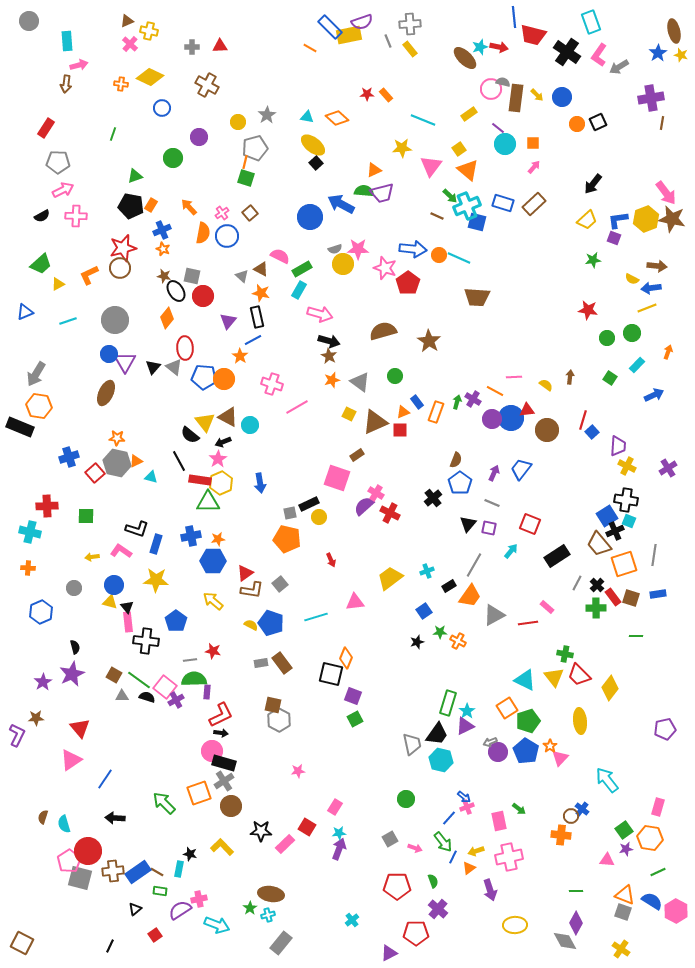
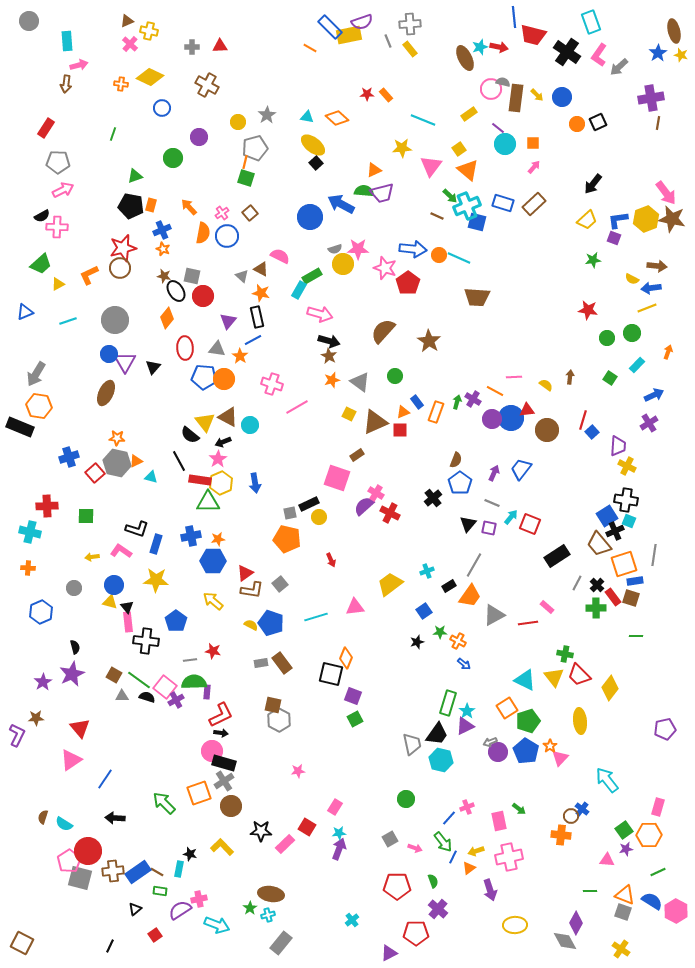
brown ellipse at (465, 58): rotated 20 degrees clockwise
gray arrow at (619, 67): rotated 12 degrees counterclockwise
brown line at (662, 123): moved 4 px left
orange rectangle at (151, 205): rotated 16 degrees counterclockwise
pink cross at (76, 216): moved 19 px left, 11 px down
green rectangle at (302, 269): moved 10 px right, 7 px down
brown semicircle at (383, 331): rotated 32 degrees counterclockwise
gray triangle at (174, 367): moved 43 px right, 18 px up; rotated 30 degrees counterclockwise
purple cross at (668, 468): moved 19 px left, 45 px up
blue arrow at (260, 483): moved 5 px left
cyan arrow at (511, 551): moved 34 px up
yellow trapezoid at (390, 578): moved 6 px down
blue rectangle at (658, 594): moved 23 px left, 13 px up
pink triangle at (355, 602): moved 5 px down
green semicircle at (194, 679): moved 3 px down
blue arrow at (464, 797): moved 133 px up
cyan semicircle at (64, 824): rotated 42 degrees counterclockwise
orange hexagon at (650, 838): moved 1 px left, 3 px up; rotated 10 degrees counterclockwise
green line at (576, 891): moved 14 px right
